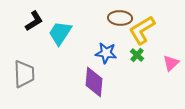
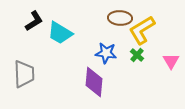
cyan trapezoid: rotated 92 degrees counterclockwise
pink triangle: moved 2 px up; rotated 18 degrees counterclockwise
